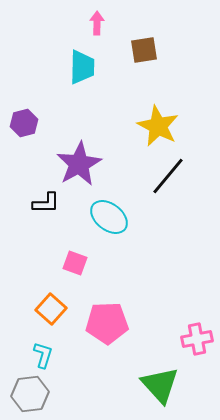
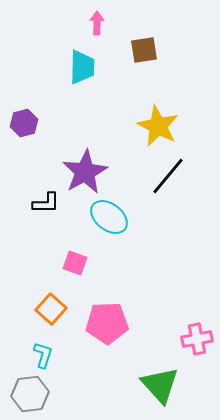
purple star: moved 6 px right, 8 px down
